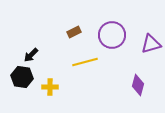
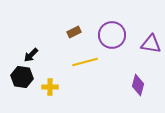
purple triangle: rotated 25 degrees clockwise
